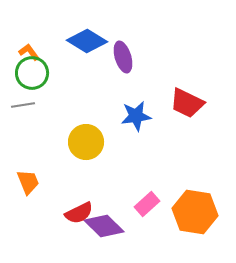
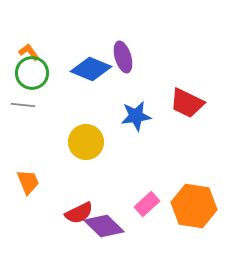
blue diamond: moved 4 px right, 28 px down; rotated 9 degrees counterclockwise
gray line: rotated 15 degrees clockwise
orange hexagon: moved 1 px left, 6 px up
